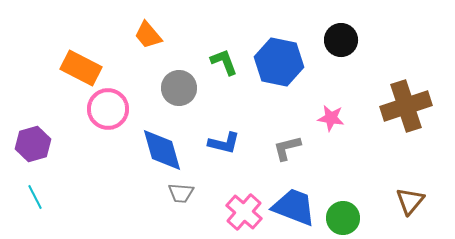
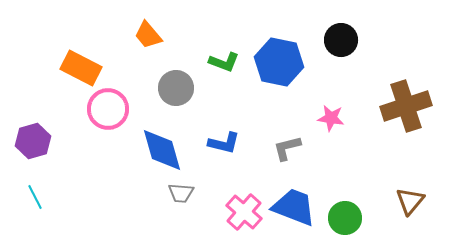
green L-shape: rotated 132 degrees clockwise
gray circle: moved 3 px left
purple hexagon: moved 3 px up
green circle: moved 2 px right
